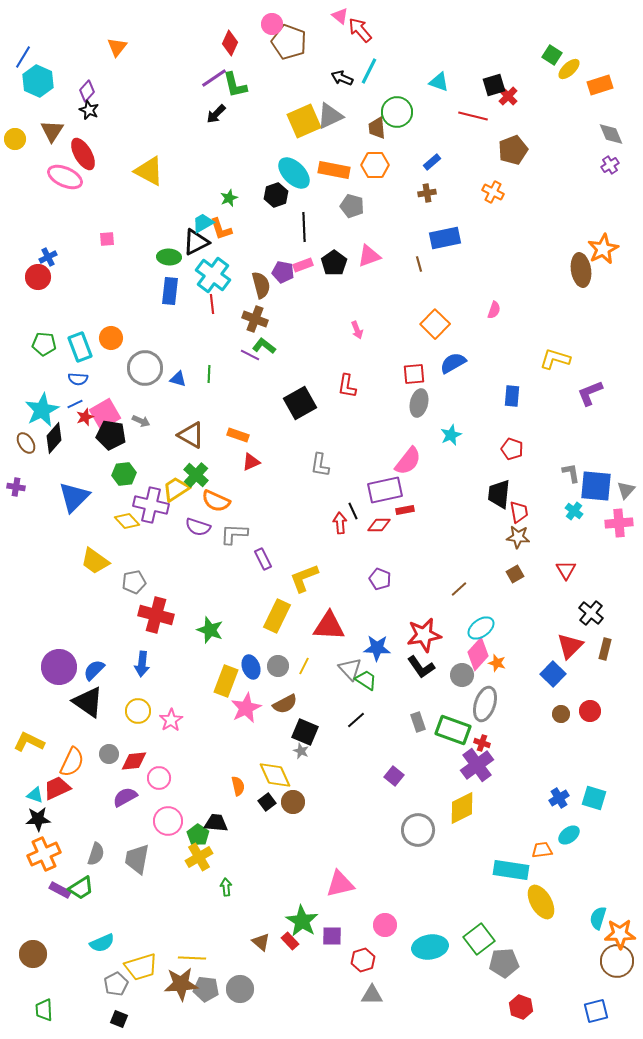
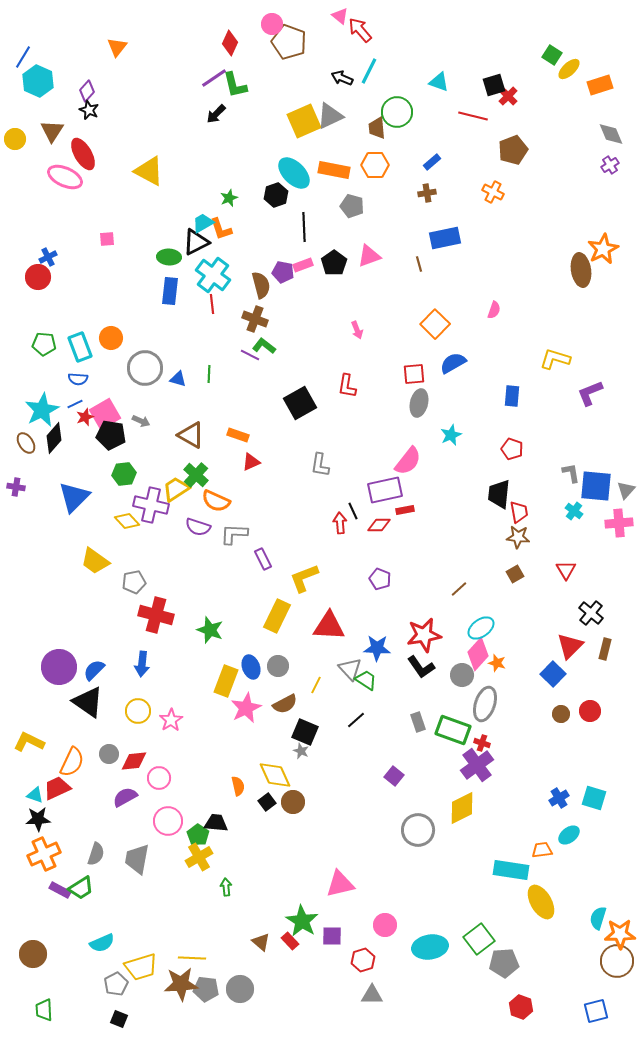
yellow line at (304, 666): moved 12 px right, 19 px down
